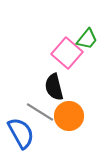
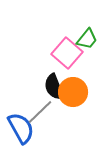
black semicircle: rotated 8 degrees counterclockwise
gray line: rotated 76 degrees counterclockwise
orange circle: moved 4 px right, 24 px up
blue semicircle: moved 5 px up
